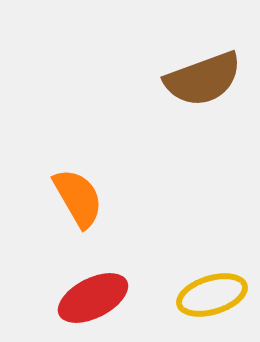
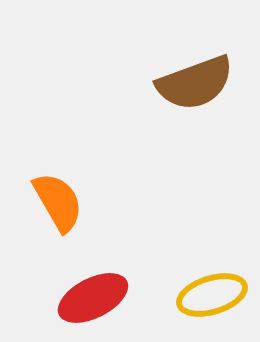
brown semicircle: moved 8 px left, 4 px down
orange semicircle: moved 20 px left, 4 px down
